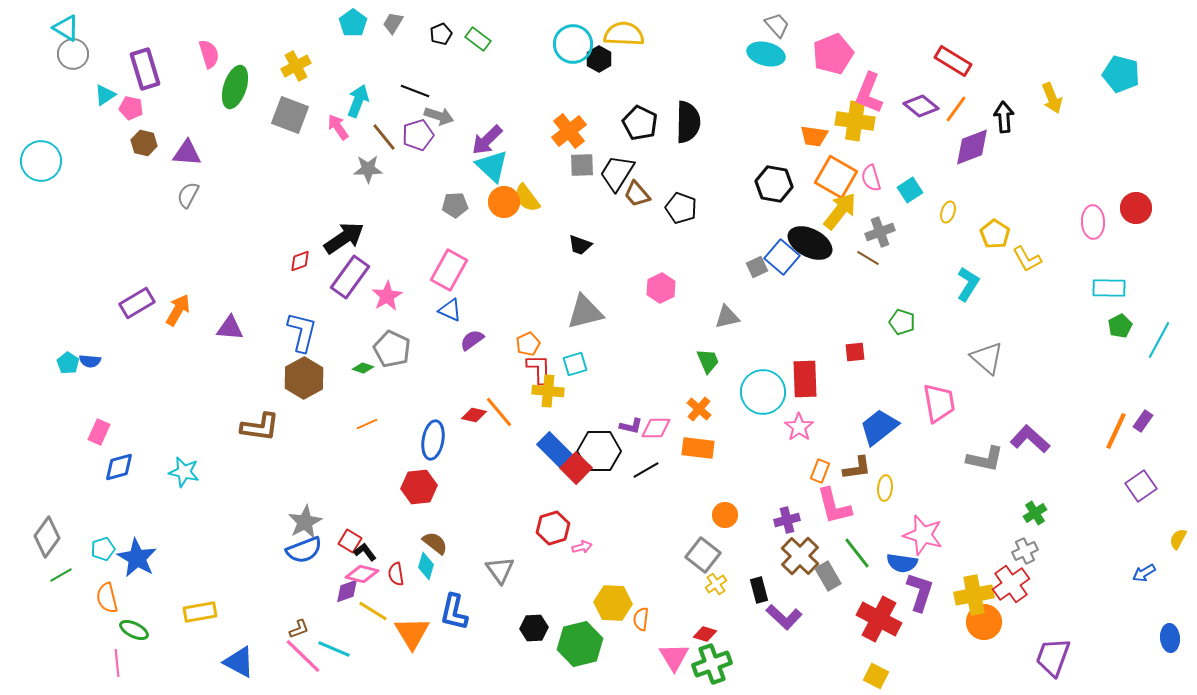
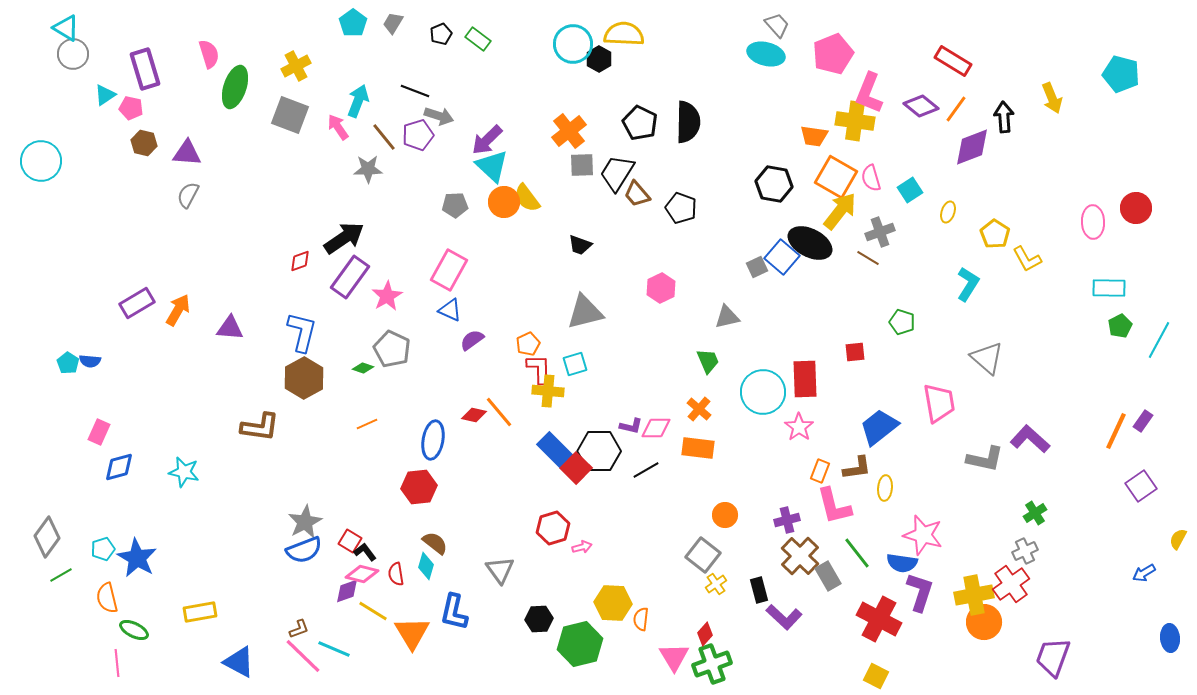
black hexagon at (534, 628): moved 5 px right, 9 px up
red diamond at (705, 634): rotated 65 degrees counterclockwise
